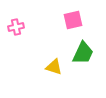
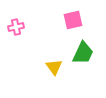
yellow triangle: rotated 36 degrees clockwise
